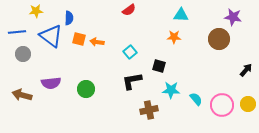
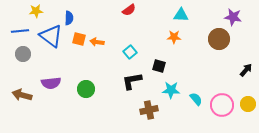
blue line: moved 3 px right, 1 px up
